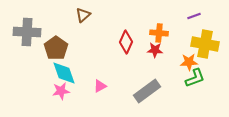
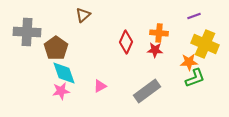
yellow cross: rotated 12 degrees clockwise
